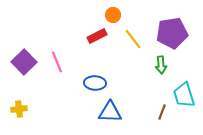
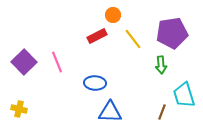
yellow cross: rotated 21 degrees clockwise
